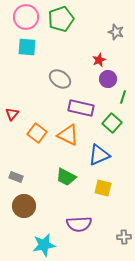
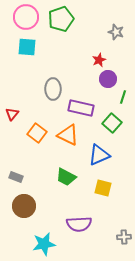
gray ellipse: moved 7 px left, 10 px down; rotated 55 degrees clockwise
cyan star: moved 1 px up
